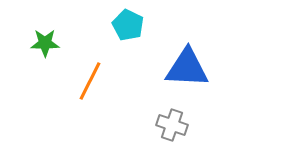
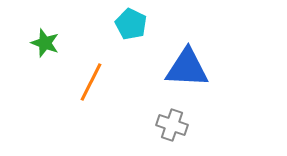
cyan pentagon: moved 3 px right, 1 px up
green star: rotated 20 degrees clockwise
orange line: moved 1 px right, 1 px down
